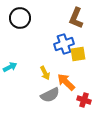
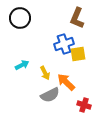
brown L-shape: moved 1 px right
cyan arrow: moved 12 px right, 2 px up
red cross: moved 5 px down
